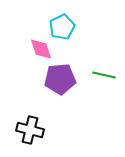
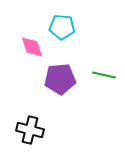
cyan pentagon: rotated 30 degrees clockwise
pink diamond: moved 9 px left, 2 px up
